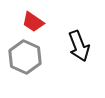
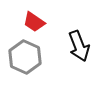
red trapezoid: moved 1 px right
